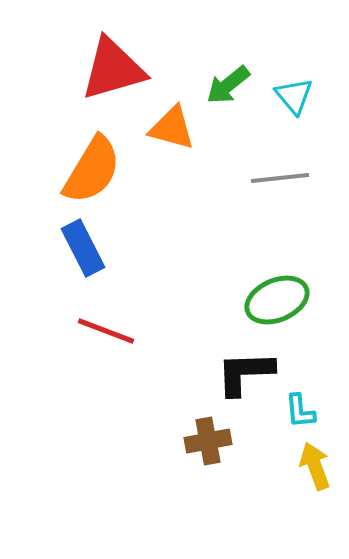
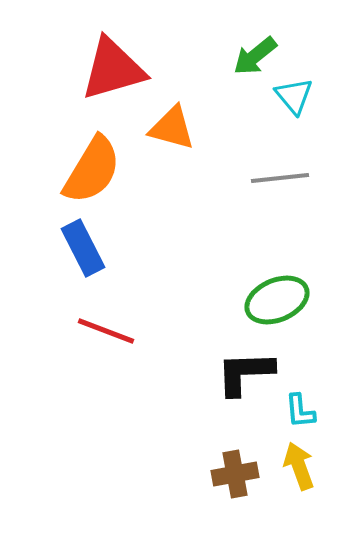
green arrow: moved 27 px right, 29 px up
brown cross: moved 27 px right, 33 px down
yellow arrow: moved 16 px left
